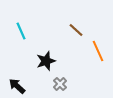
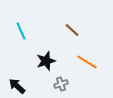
brown line: moved 4 px left
orange line: moved 11 px left, 11 px down; rotated 35 degrees counterclockwise
gray cross: moved 1 px right; rotated 24 degrees clockwise
